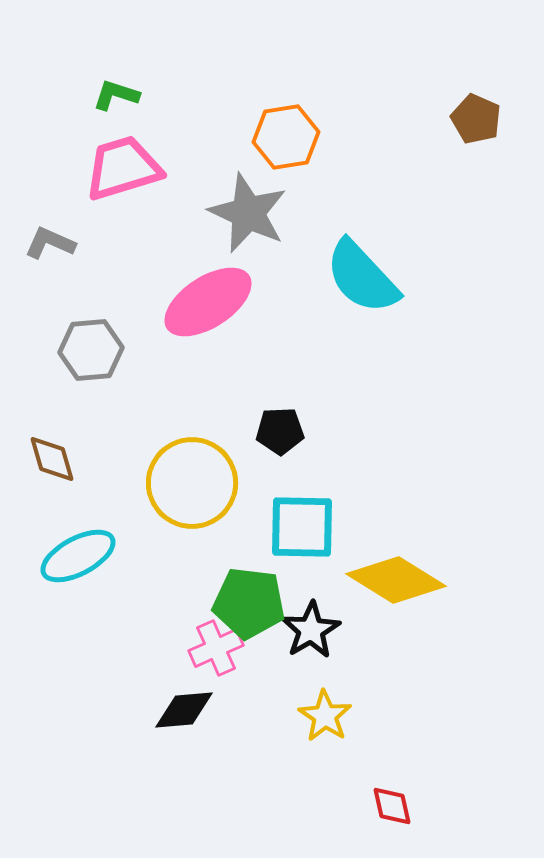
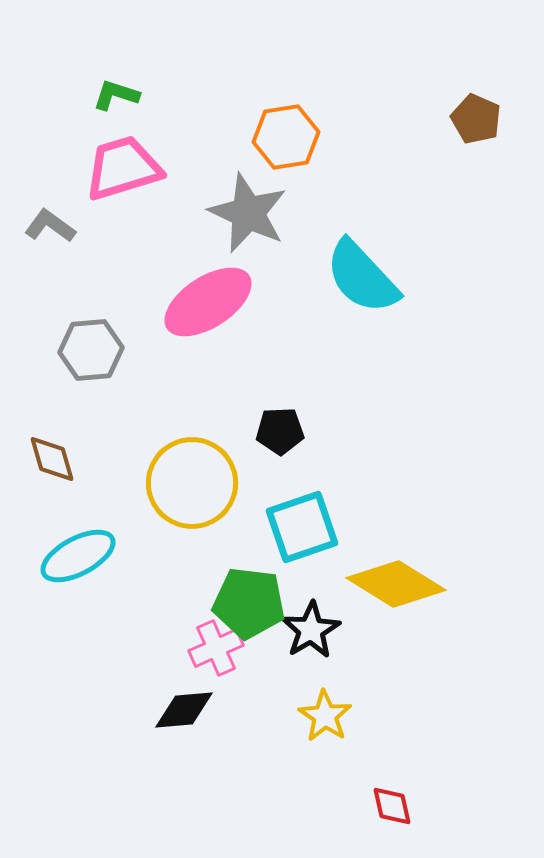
gray L-shape: moved 17 px up; rotated 12 degrees clockwise
cyan square: rotated 20 degrees counterclockwise
yellow diamond: moved 4 px down
